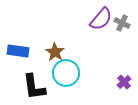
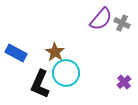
blue rectangle: moved 2 px left, 2 px down; rotated 20 degrees clockwise
black L-shape: moved 6 px right, 3 px up; rotated 32 degrees clockwise
